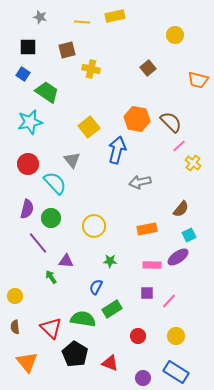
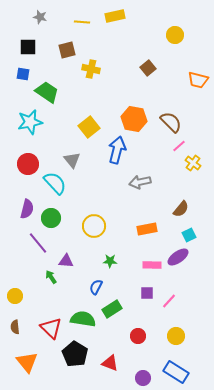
blue square at (23, 74): rotated 24 degrees counterclockwise
orange hexagon at (137, 119): moved 3 px left
